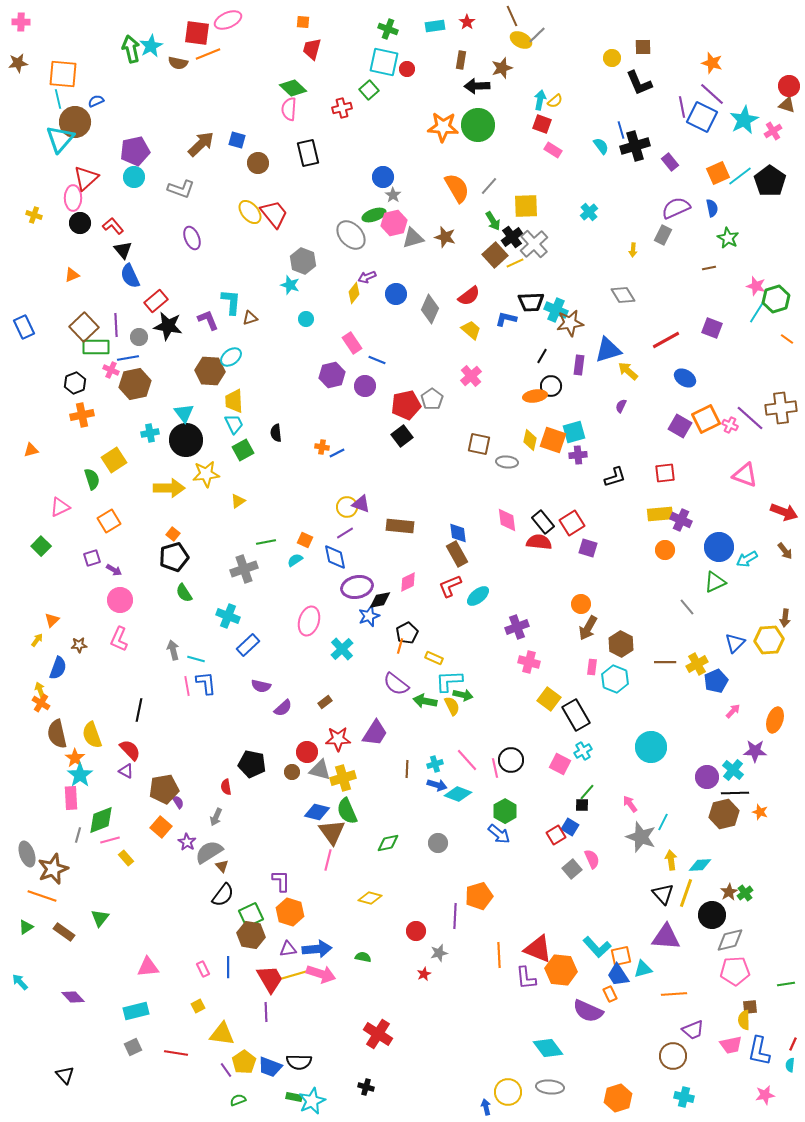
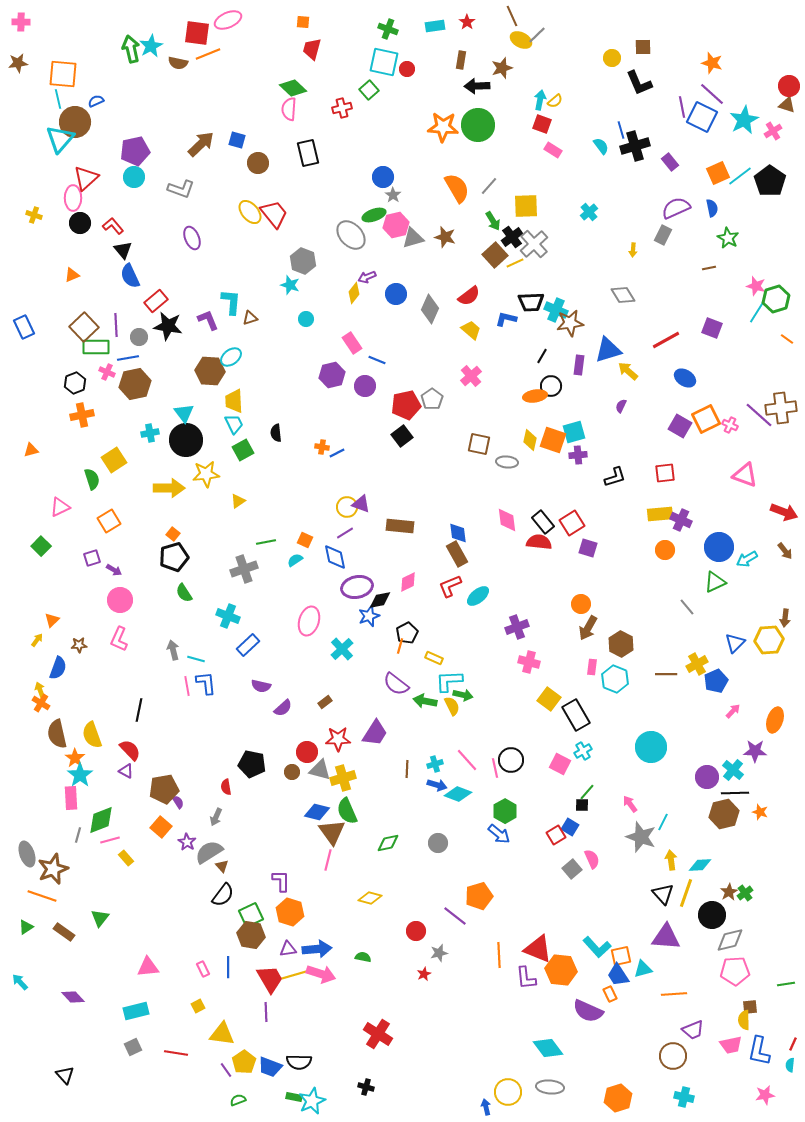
pink hexagon at (394, 223): moved 2 px right, 2 px down
pink cross at (111, 370): moved 4 px left, 2 px down
purple line at (750, 418): moved 9 px right, 3 px up
brown line at (665, 662): moved 1 px right, 12 px down
purple line at (455, 916): rotated 55 degrees counterclockwise
